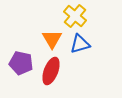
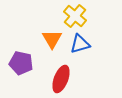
red ellipse: moved 10 px right, 8 px down
